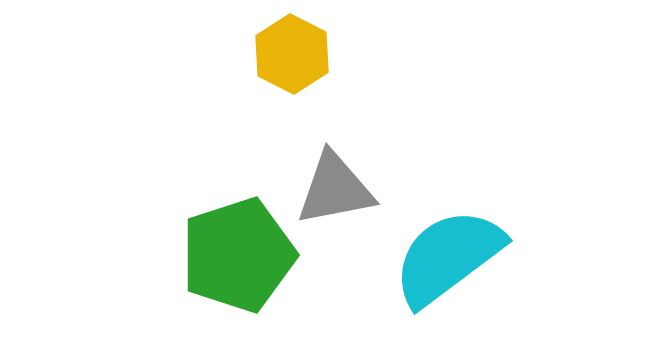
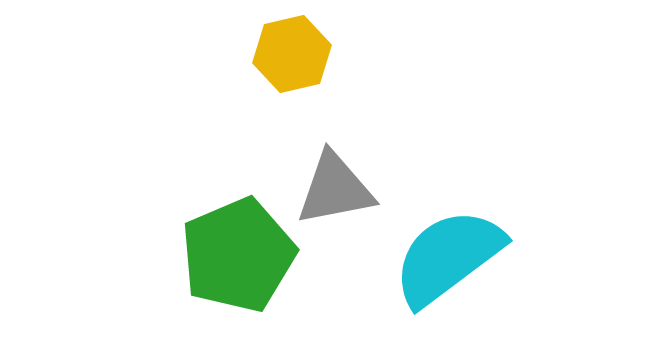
yellow hexagon: rotated 20 degrees clockwise
green pentagon: rotated 5 degrees counterclockwise
